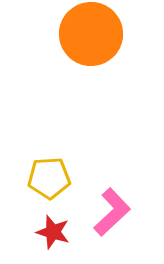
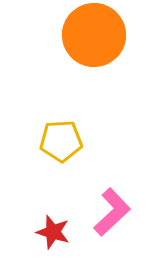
orange circle: moved 3 px right, 1 px down
yellow pentagon: moved 12 px right, 37 px up
